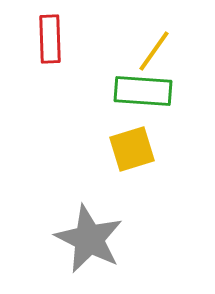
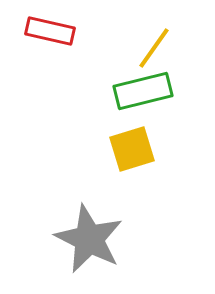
red rectangle: moved 8 px up; rotated 75 degrees counterclockwise
yellow line: moved 3 px up
green rectangle: rotated 18 degrees counterclockwise
